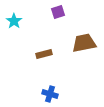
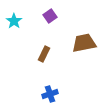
purple square: moved 8 px left, 4 px down; rotated 16 degrees counterclockwise
brown rectangle: rotated 49 degrees counterclockwise
blue cross: rotated 35 degrees counterclockwise
